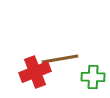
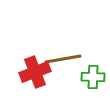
brown line: moved 3 px right
